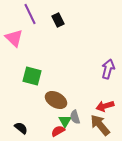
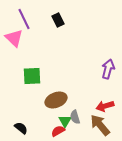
purple line: moved 6 px left, 5 px down
green square: rotated 18 degrees counterclockwise
brown ellipse: rotated 50 degrees counterclockwise
